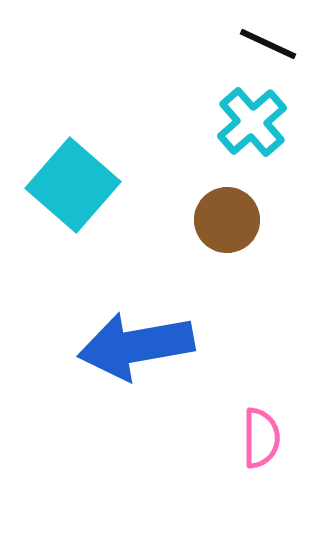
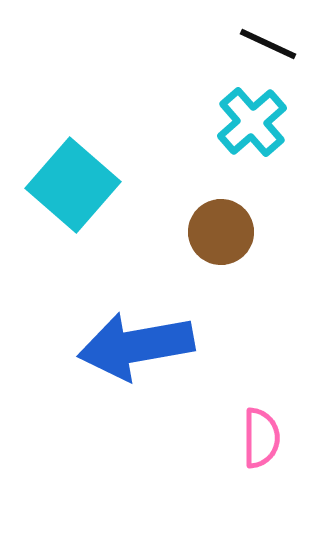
brown circle: moved 6 px left, 12 px down
